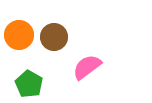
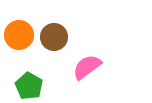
green pentagon: moved 2 px down
